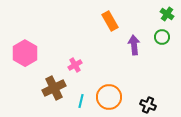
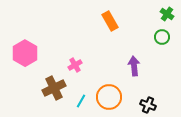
purple arrow: moved 21 px down
cyan line: rotated 16 degrees clockwise
